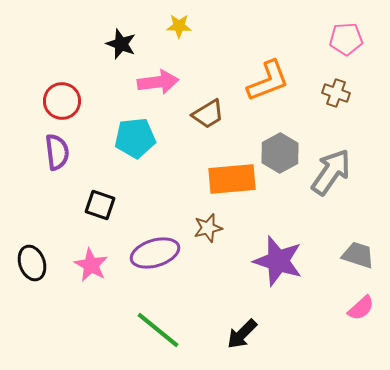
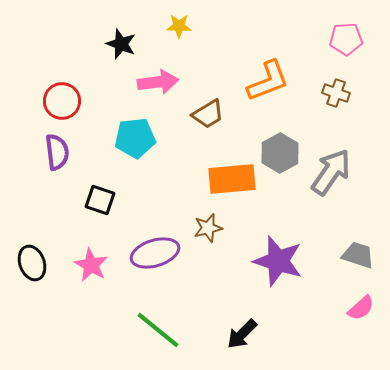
black square: moved 5 px up
